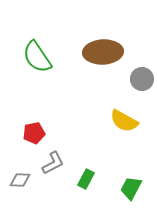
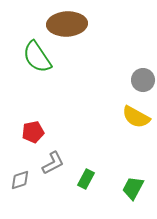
brown ellipse: moved 36 px left, 28 px up
gray circle: moved 1 px right, 1 px down
yellow semicircle: moved 12 px right, 4 px up
red pentagon: moved 1 px left, 1 px up
gray diamond: rotated 20 degrees counterclockwise
green trapezoid: moved 2 px right
